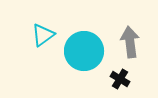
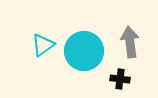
cyan triangle: moved 10 px down
black cross: rotated 24 degrees counterclockwise
